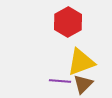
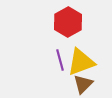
purple line: moved 21 px up; rotated 70 degrees clockwise
